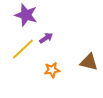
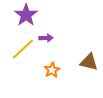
purple star: rotated 20 degrees clockwise
purple arrow: rotated 32 degrees clockwise
orange star: rotated 21 degrees counterclockwise
